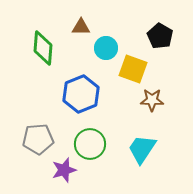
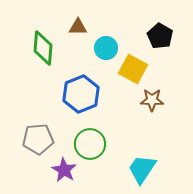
brown triangle: moved 3 px left
yellow square: rotated 8 degrees clockwise
cyan trapezoid: moved 20 px down
purple star: rotated 25 degrees counterclockwise
